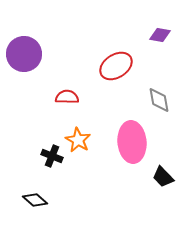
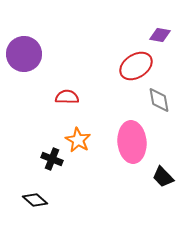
red ellipse: moved 20 px right
black cross: moved 3 px down
